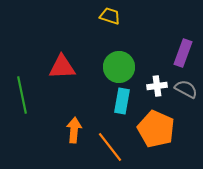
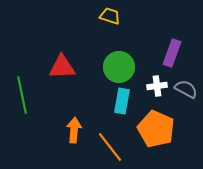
purple rectangle: moved 11 px left
